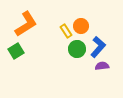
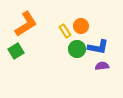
yellow rectangle: moved 1 px left
blue L-shape: rotated 60 degrees clockwise
